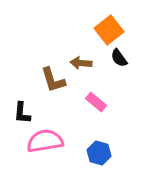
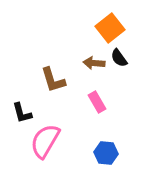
orange square: moved 1 px right, 2 px up
brown arrow: moved 13 px right
pink rectangle: moved 1 px right; rotated 20 degrees clockwise
black L-shape: rotated 20 degrees counterclockwise
pink semicircle: rotated 51 degrees counterclockwise
blue hexagon: moved 7 px right; rotated 10 degrees counterclockwise
